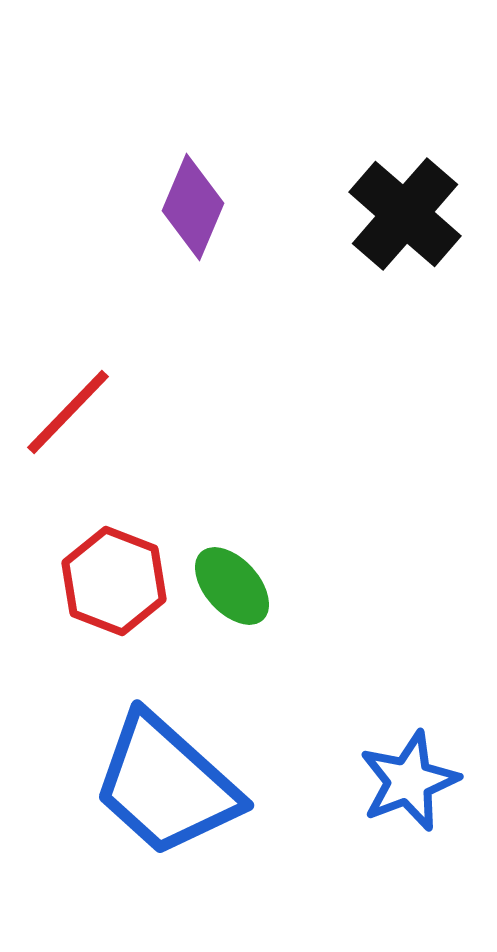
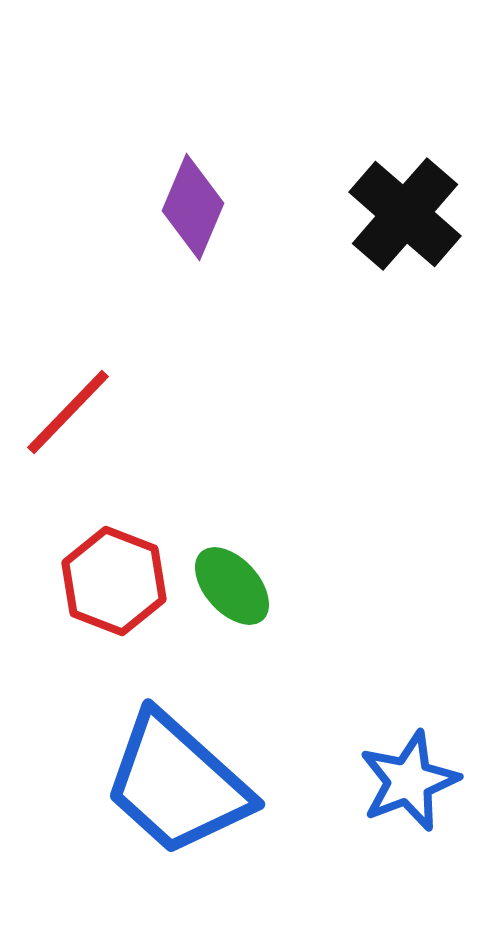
blue trapezoid: moved 11 px right, 1 px up
